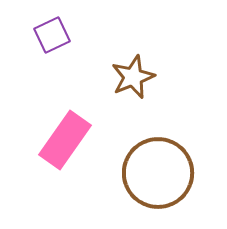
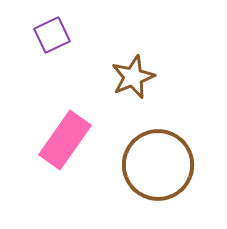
brown circle: moved 8 px up
